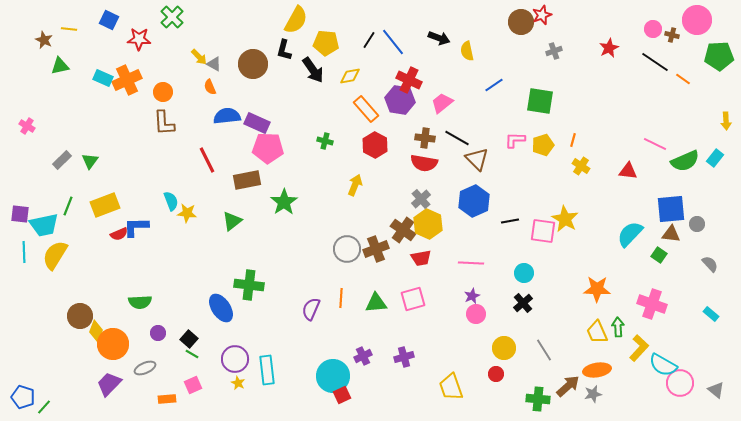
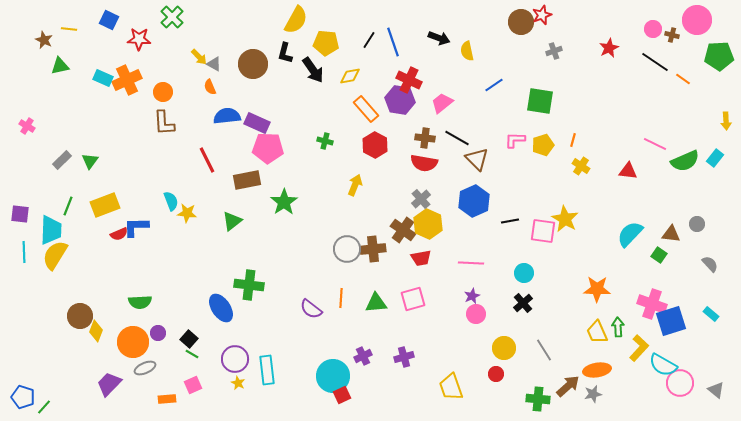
blue line at (393, 42): rotated 20 degrees clockwise
black L-shape at (284, 50): moved 1 px right, 3 px down
blue square at (671, 209): moved 112 px down; rotated 12 degrees counterclockwise
cyan trapezoid at (44, 225): moved 7 px right, 5 px down; rotated 76 degrees counterclockwise
brown cross at (376, 249): moved 3 px left; rotated 15 degrees clockwise
purple semicircle at (311, 309): rotated 75 degrees counterclockwise
orange circle at (113, 344): moved 20 px right, 2 px up
